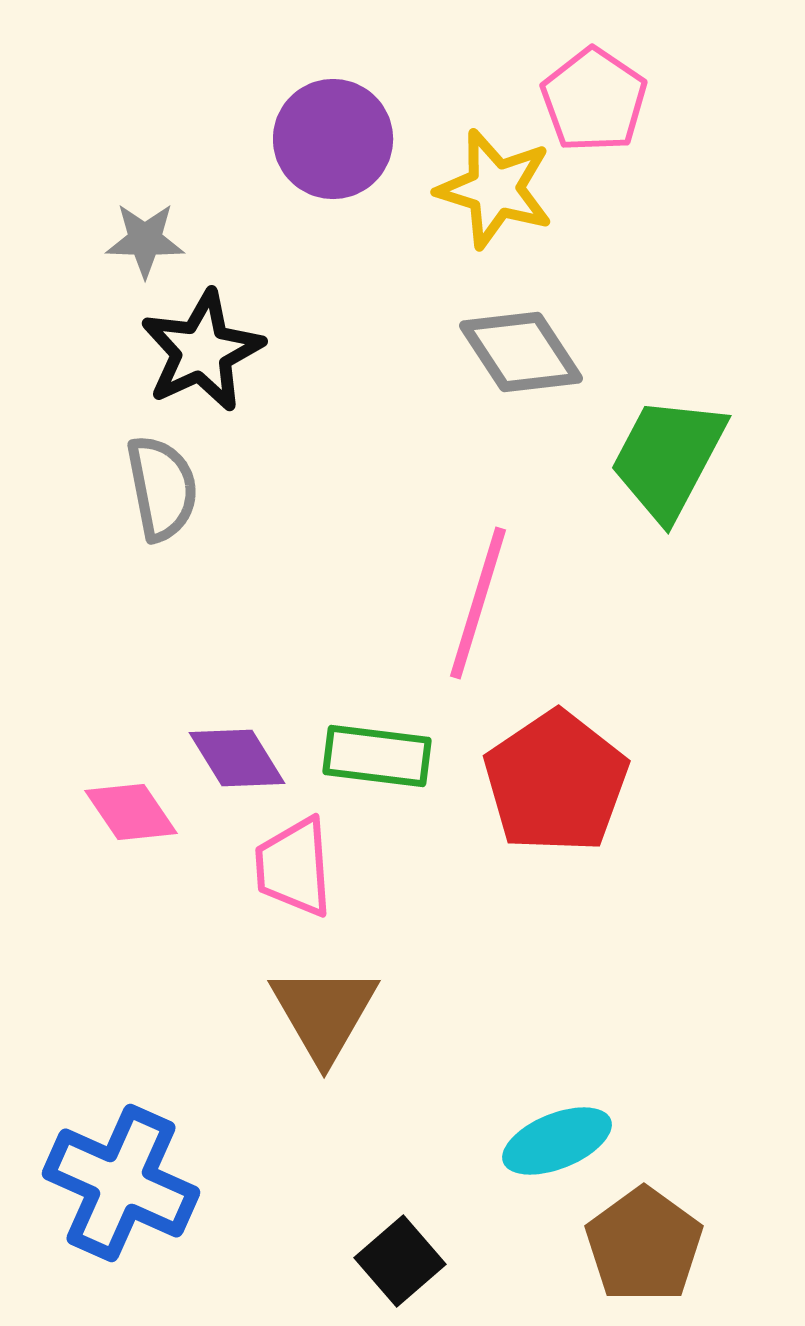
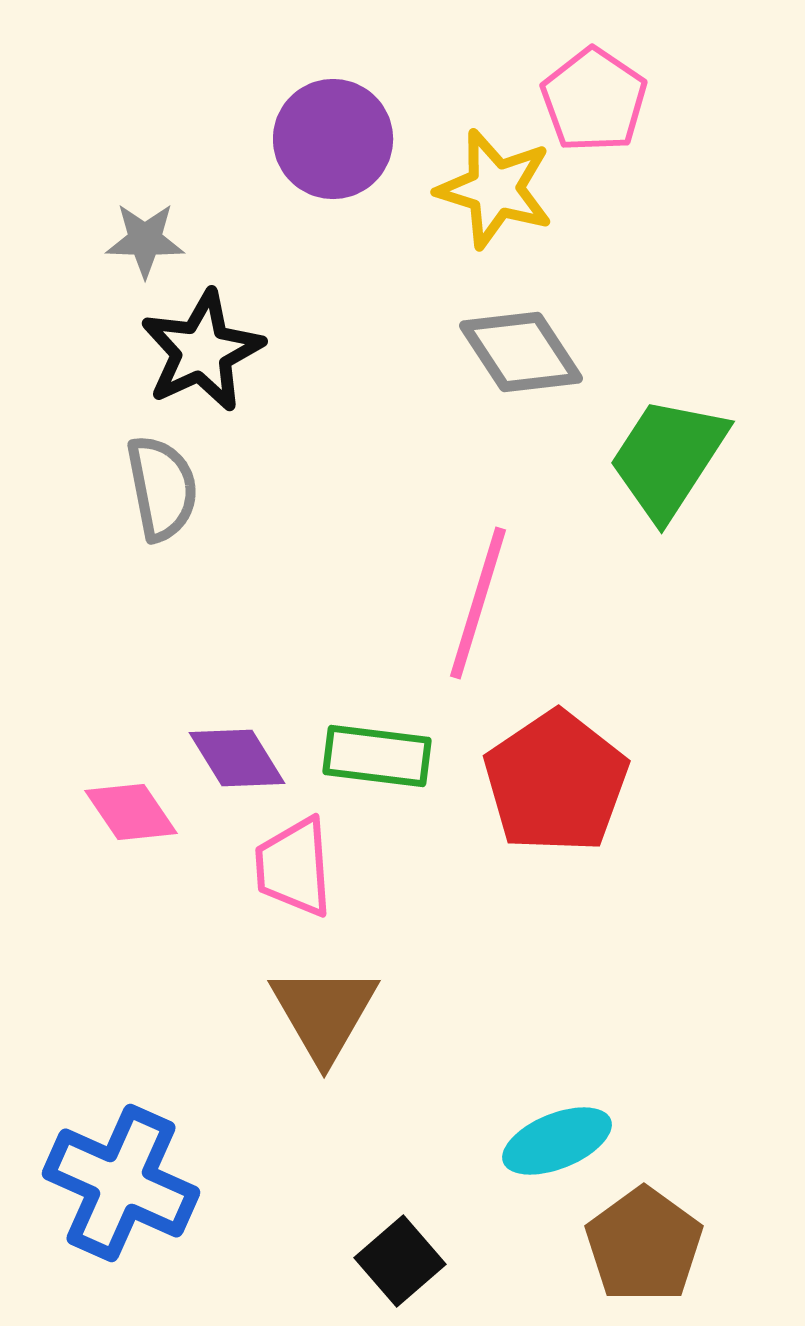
green trapezoid: rotated 5 degrees clockwise
